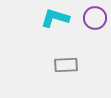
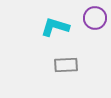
cyan L-shape: moved 9 px down
